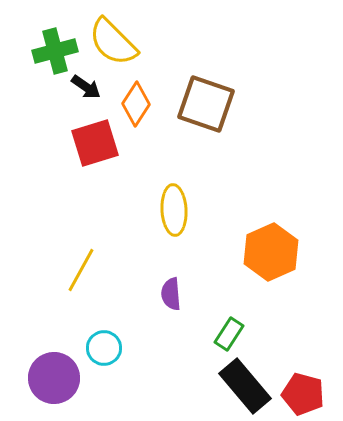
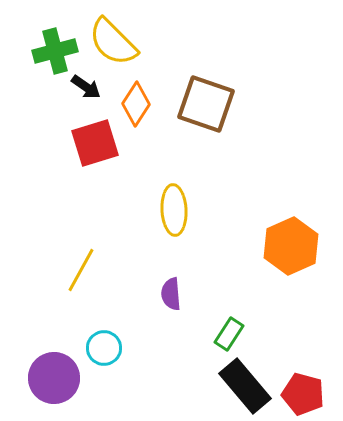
orange hexagon: moved 20 px right, 6 px up
